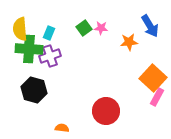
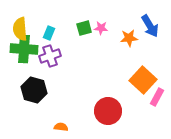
green square: rotated 21 degrees clockwise
orange star: moved 4 px up
green cross: moved 5 px left
orange square: moved 10 px left, 2 px down
red circle: moved 2 px right
orange semicircle: moved 1 px left, 1 px up
